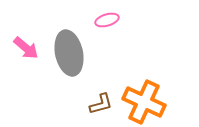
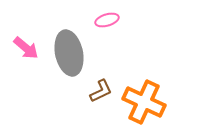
brown L-shape: moved 13 px up; rotated 10 degrees counterclockwise
